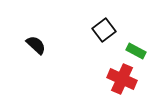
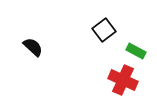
black semicircle: moved 3 px left, 2 px down
red cross: moved 1 px right, 1 px down
